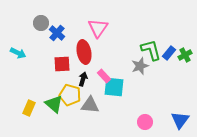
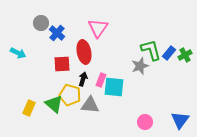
pink rectangle: moved 3 px left, 4 px down; rotated 64 degrees clockwise
